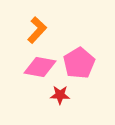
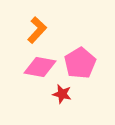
pink pentagon: moved 1 px right
red star: moved 2 px right, 1 px up; rotated 12 degrees clockwise
